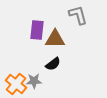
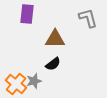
gray L-shape: moved 10 px right, 3 px down
purple rectangle: moved 10 px left, 16 px up
gray star: rotated 14 degrees counterclockwise
